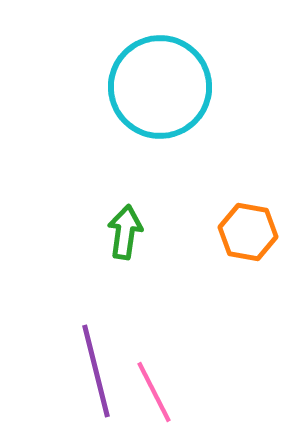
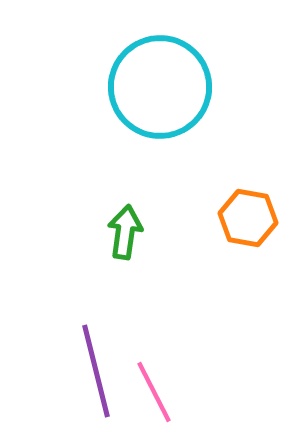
orange hexagon: moved 14 px up
